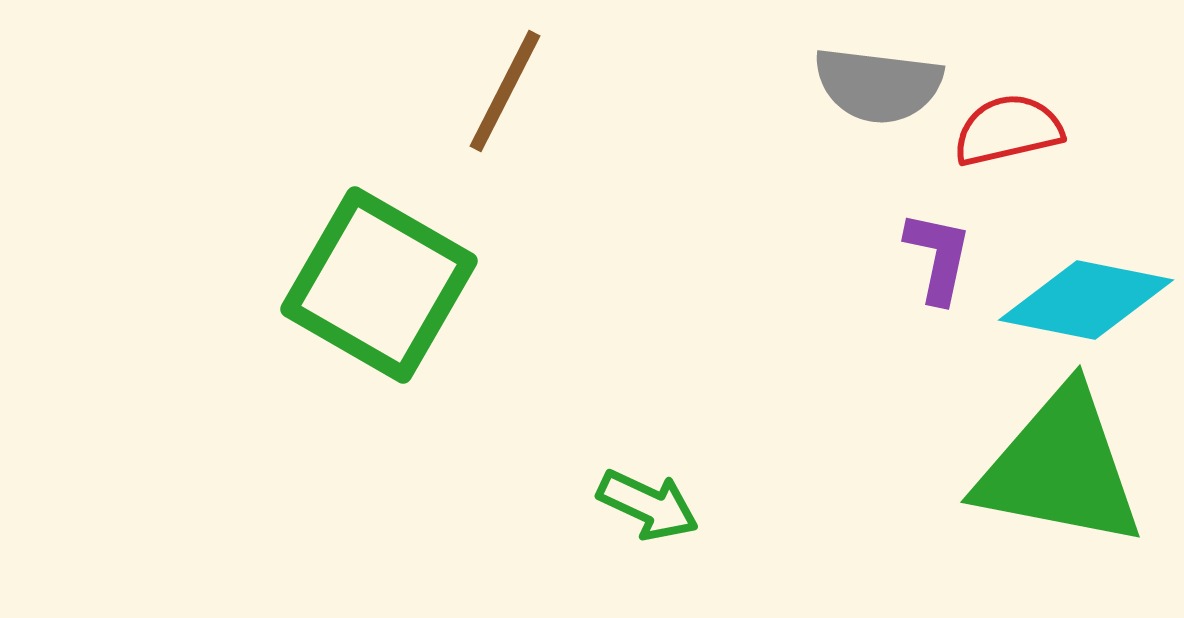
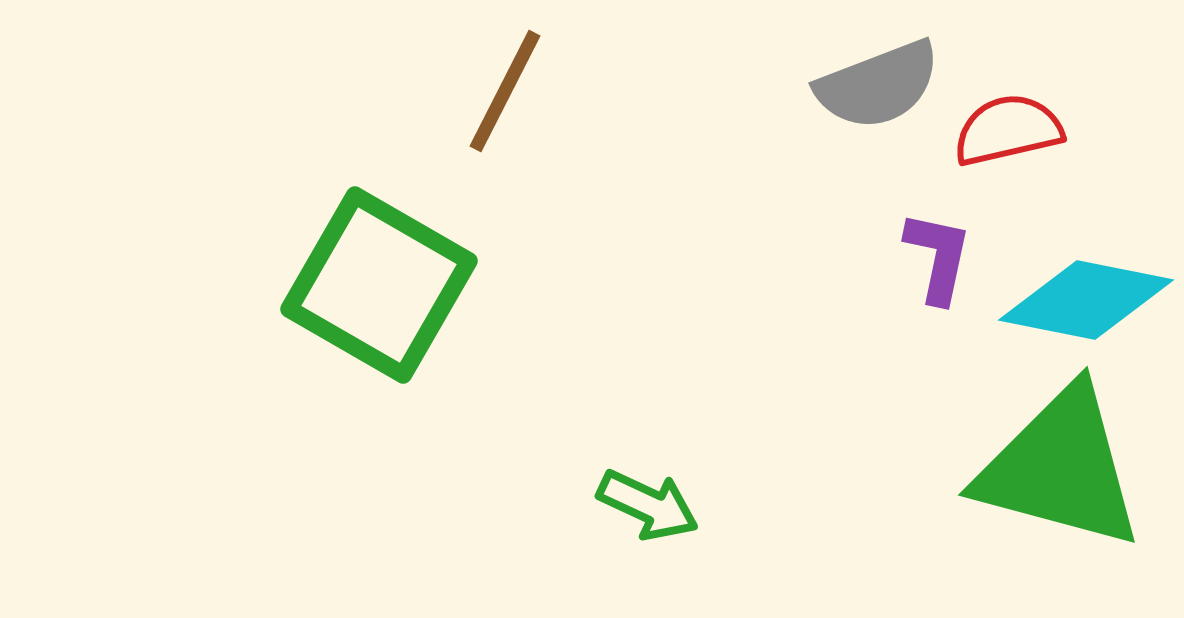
gray semicircle: rotated 28 degrees counterclockwise
green triangle: rotated 4 degrees clockwise
